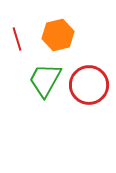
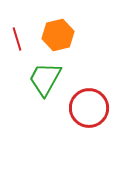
green trapezoid: moved 1 px up
red circle: moved 23 px down
